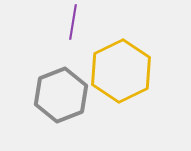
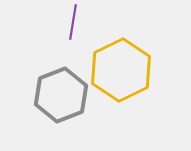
yellow hexagon: moved 1 px up
